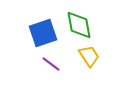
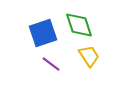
green diamond: rotated 8 degrees counterclockwise
